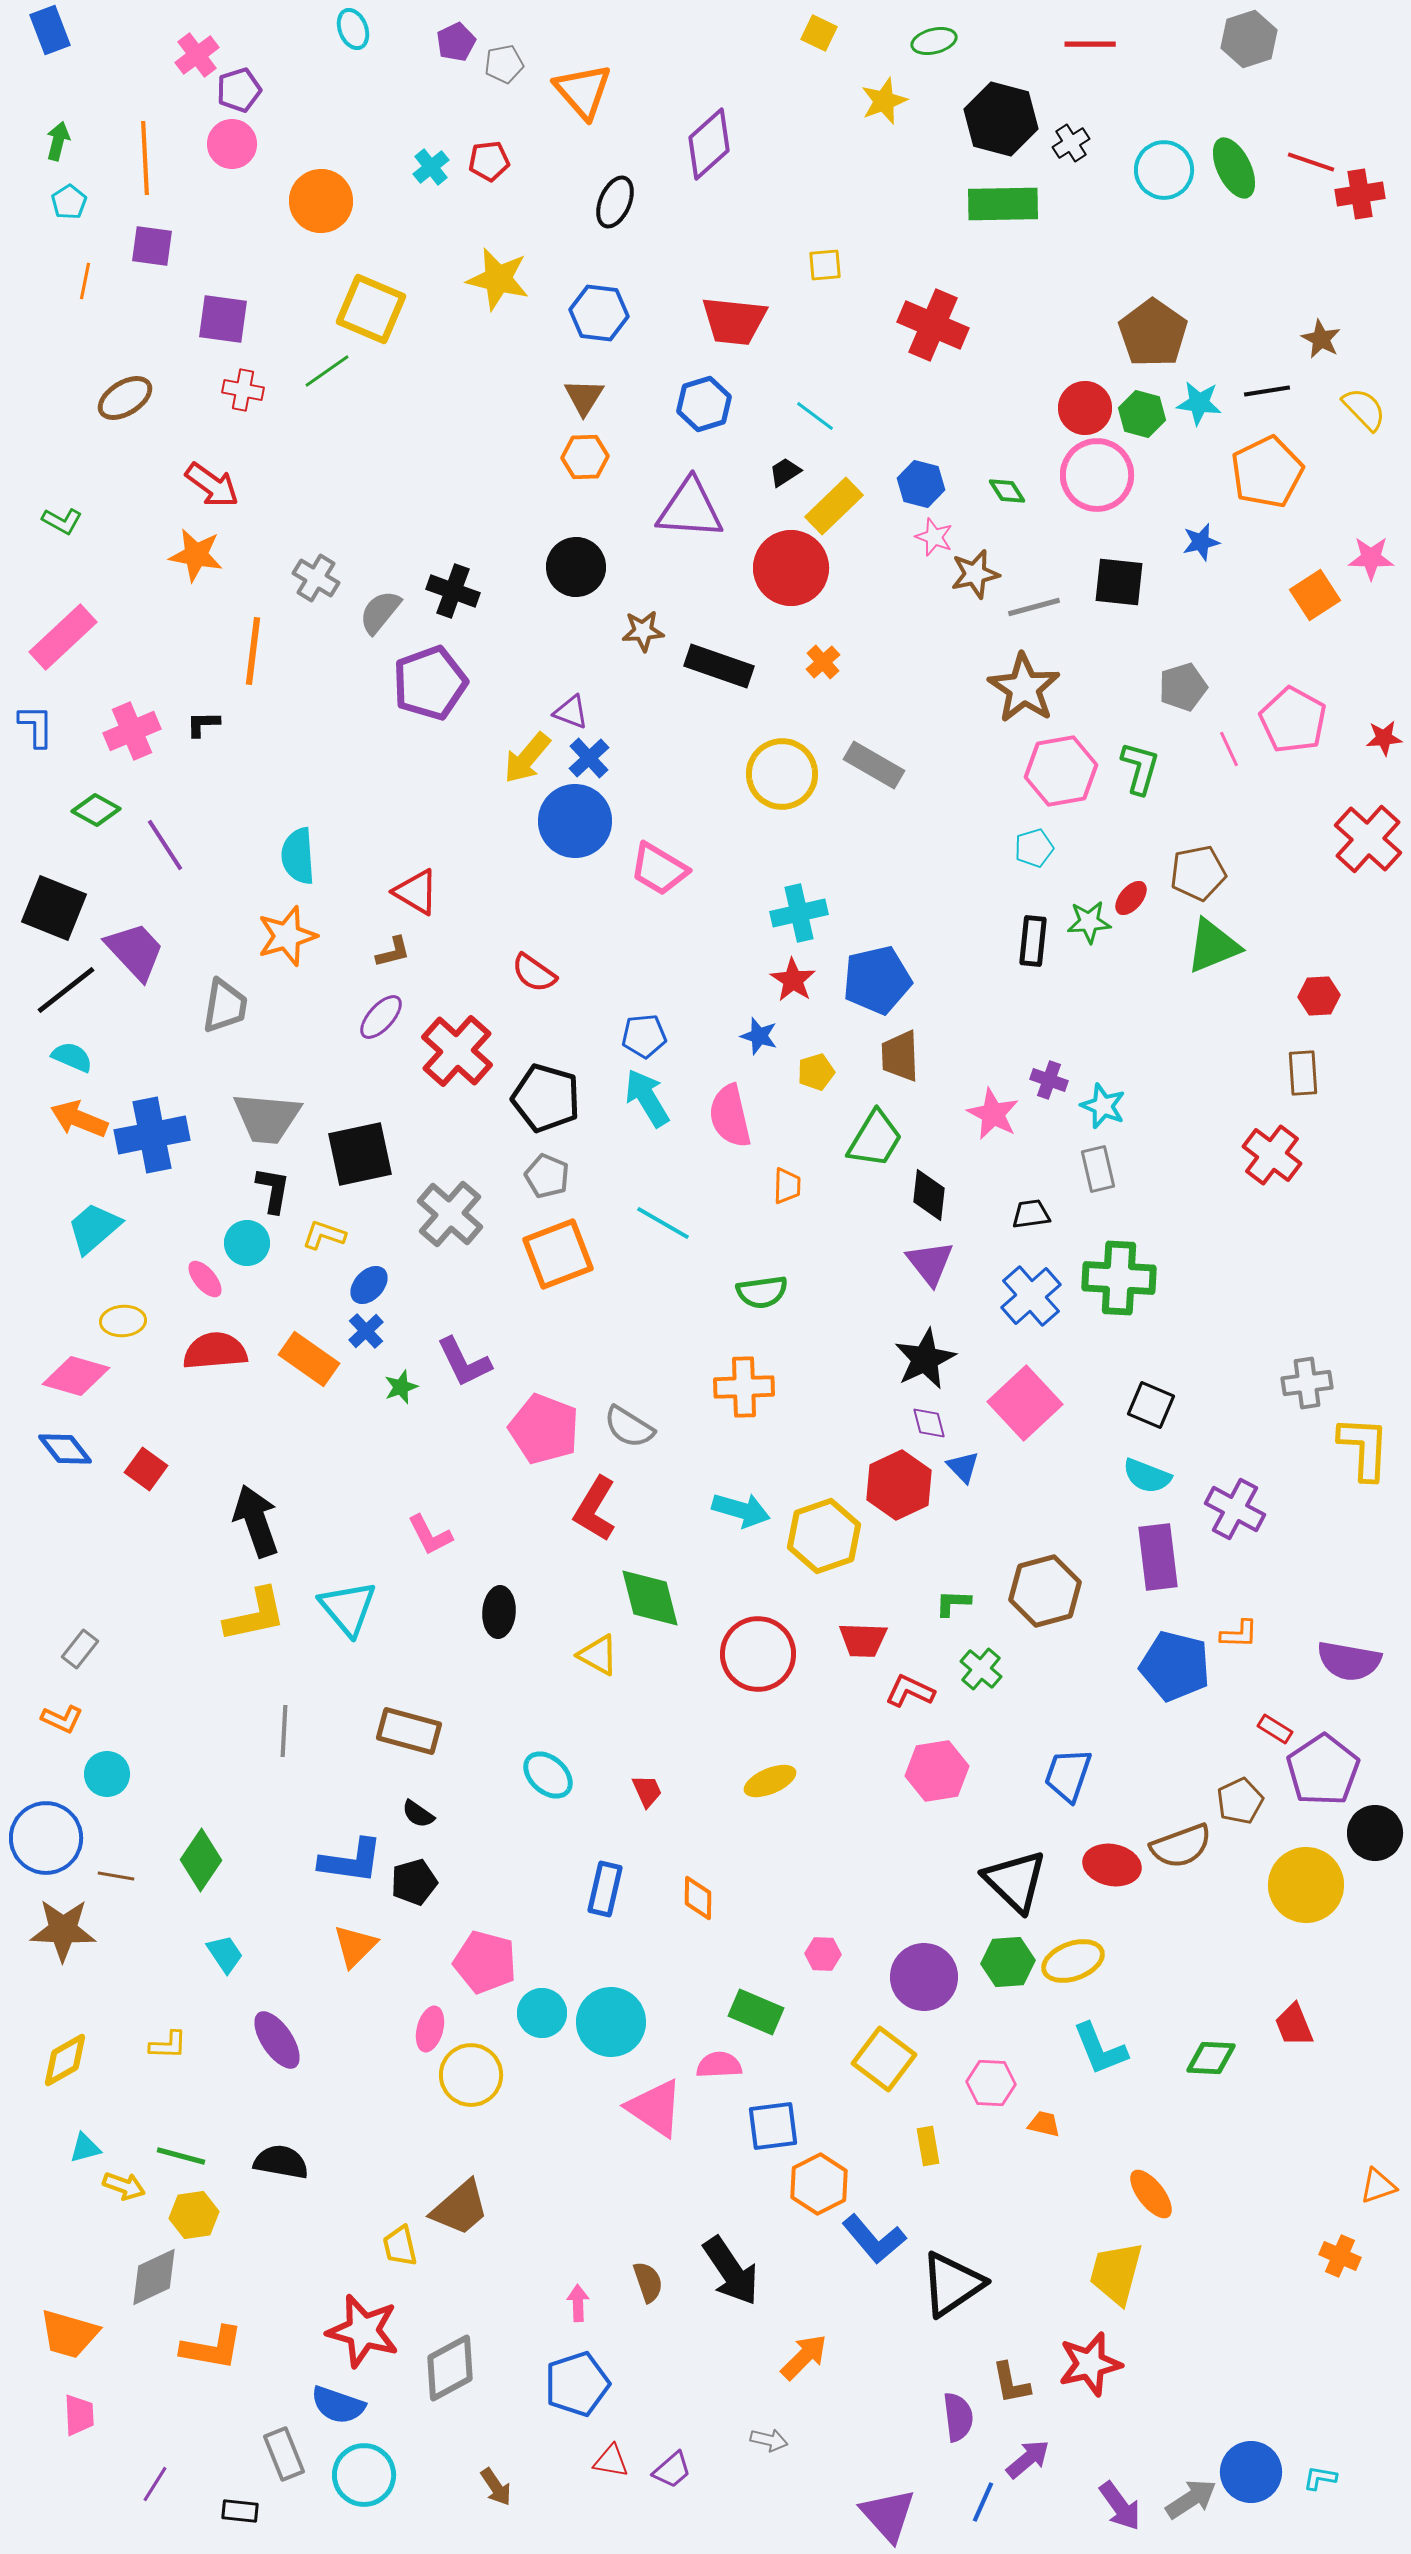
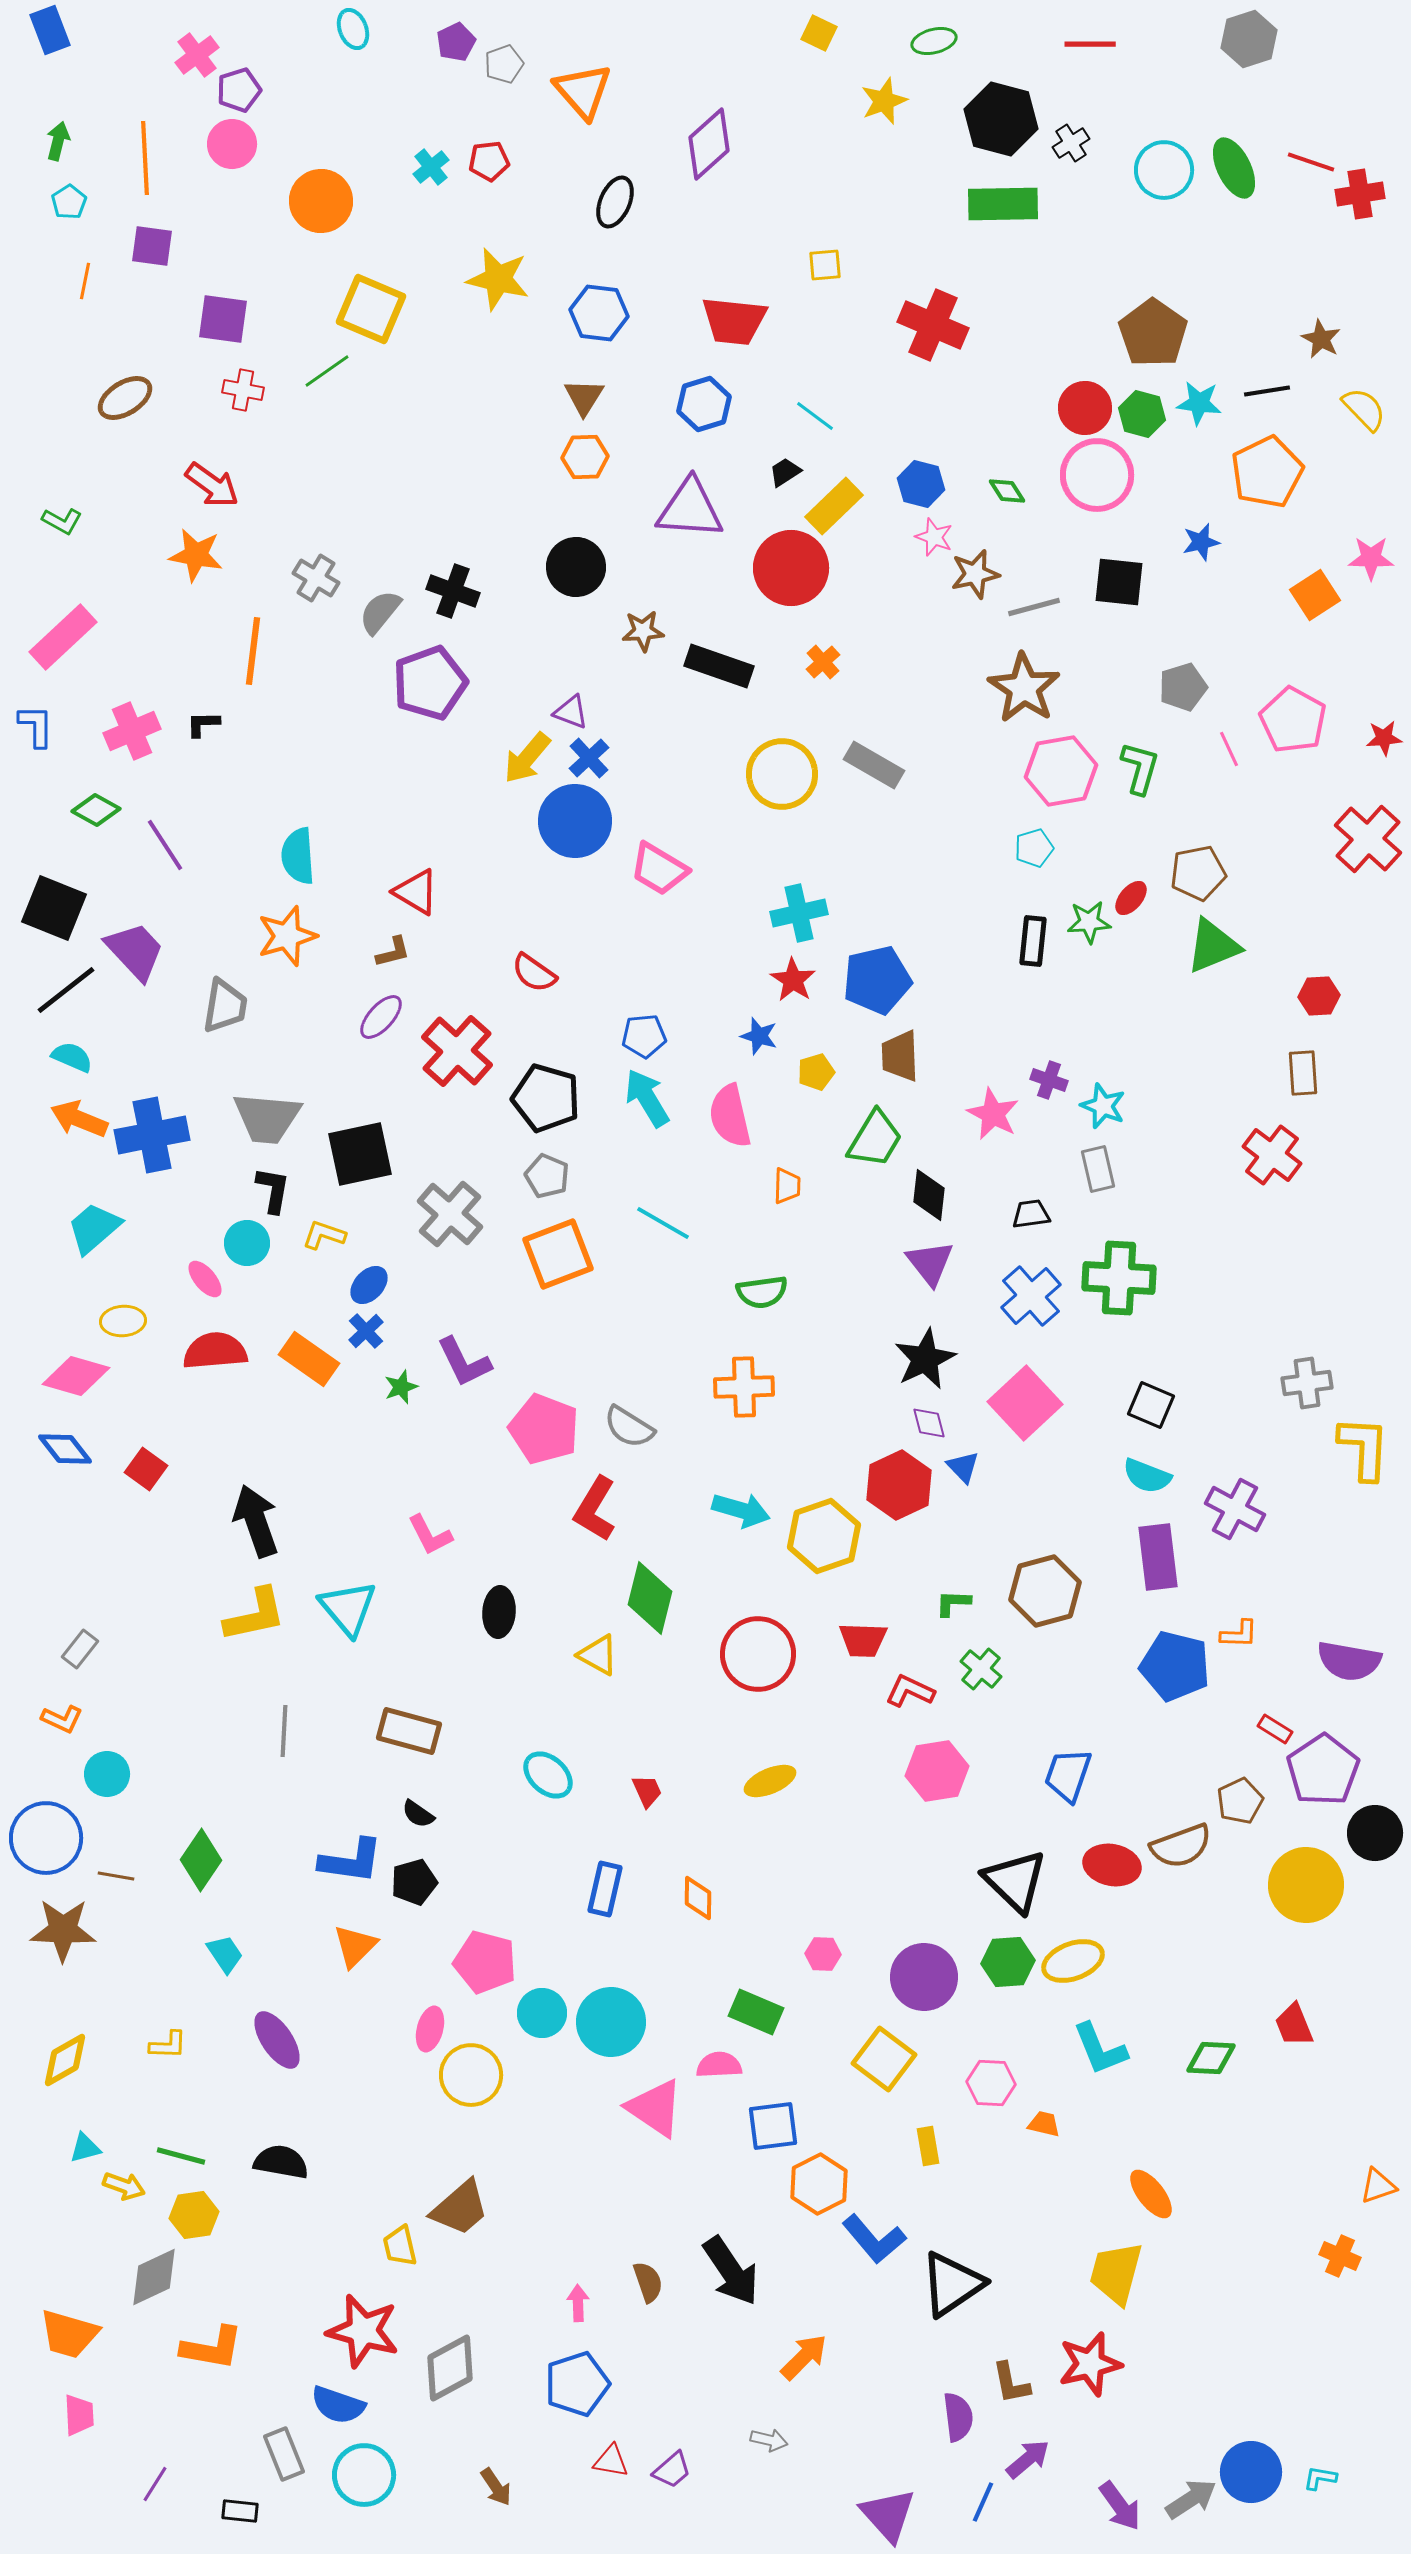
gray pentagon at (504, 64): rotated 9 degrees counterclockwise
green diamond at (650, 1598): rotated 28 degrees clockwise
